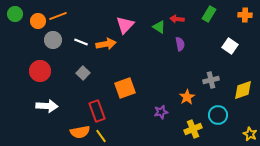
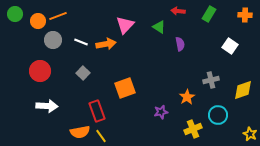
red arrow: moved 1 px right, 8 px up
